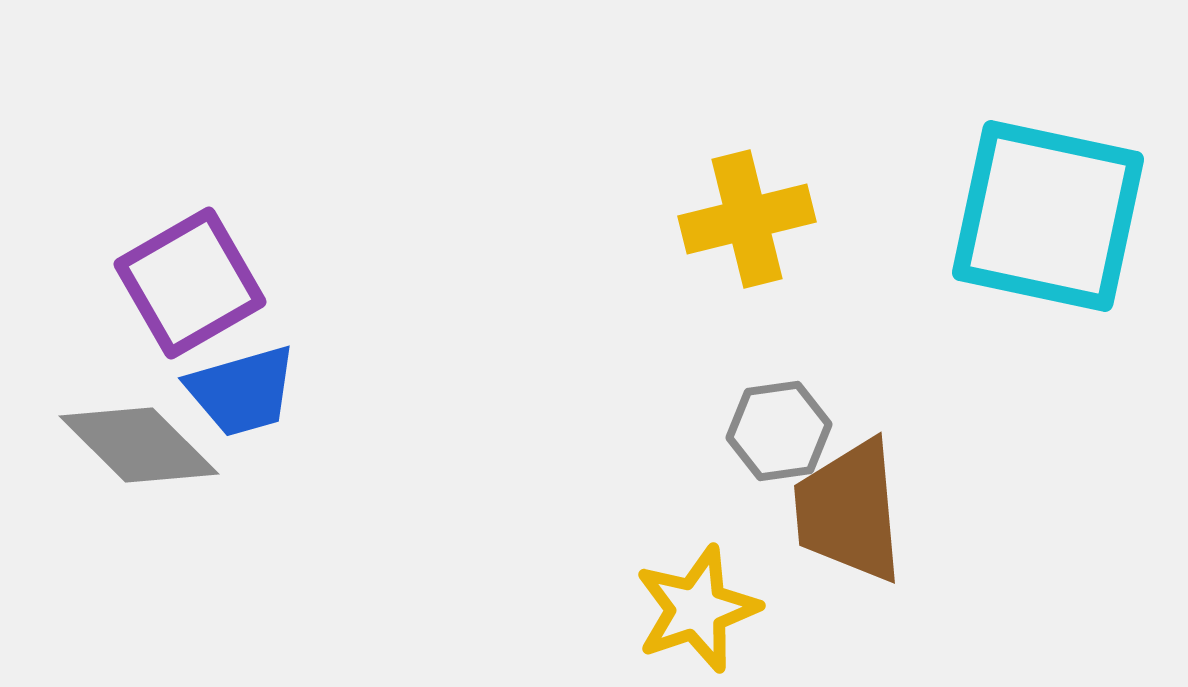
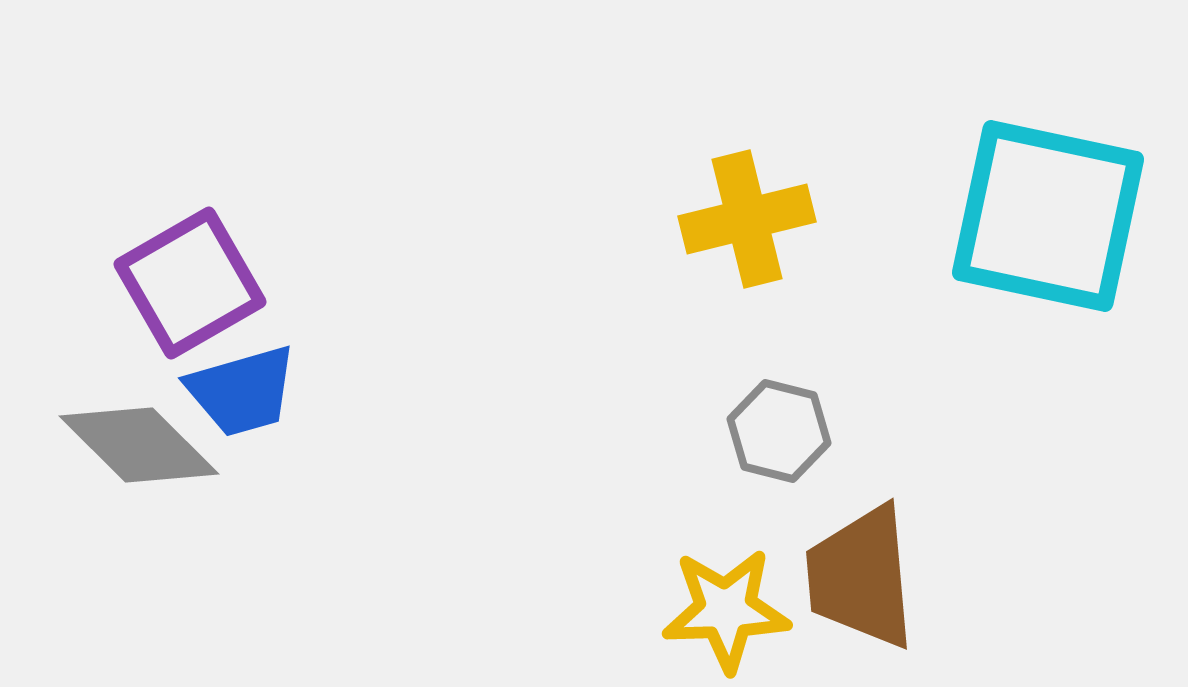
gray hexagon: rotated 22 degrees clockwise
brown trapezoid: moved 12 px right, 66 px down
yellow star: moved 29 px right, 1 px down; rotated 17 degrees clockwise
